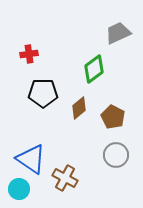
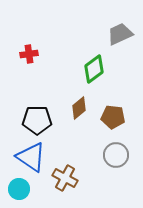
gray trapezoid: moved 2 px right, 1 px down
black pentagon: moved 6 px left, 27 px down
brown pentagon: rotated 20 degrees counterclockwise
blue triangle: moved 2 px up
